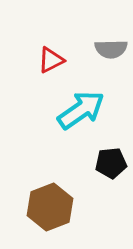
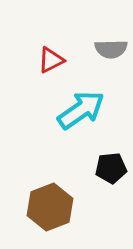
black pentagon: moved 5 px down
